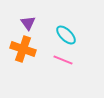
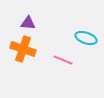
purple triangle: rotated 49 degrees counterclockwise
cyan ellipse: moved 20 px right, 3 px down; rotated 25 degrees counterclockwise
